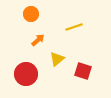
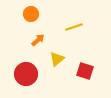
red square: moved 2 px right
